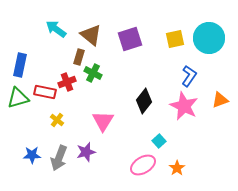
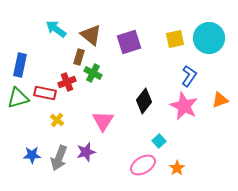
purple square: moved 1 px left, 3 px down
red rectangle: moved 1 px down
